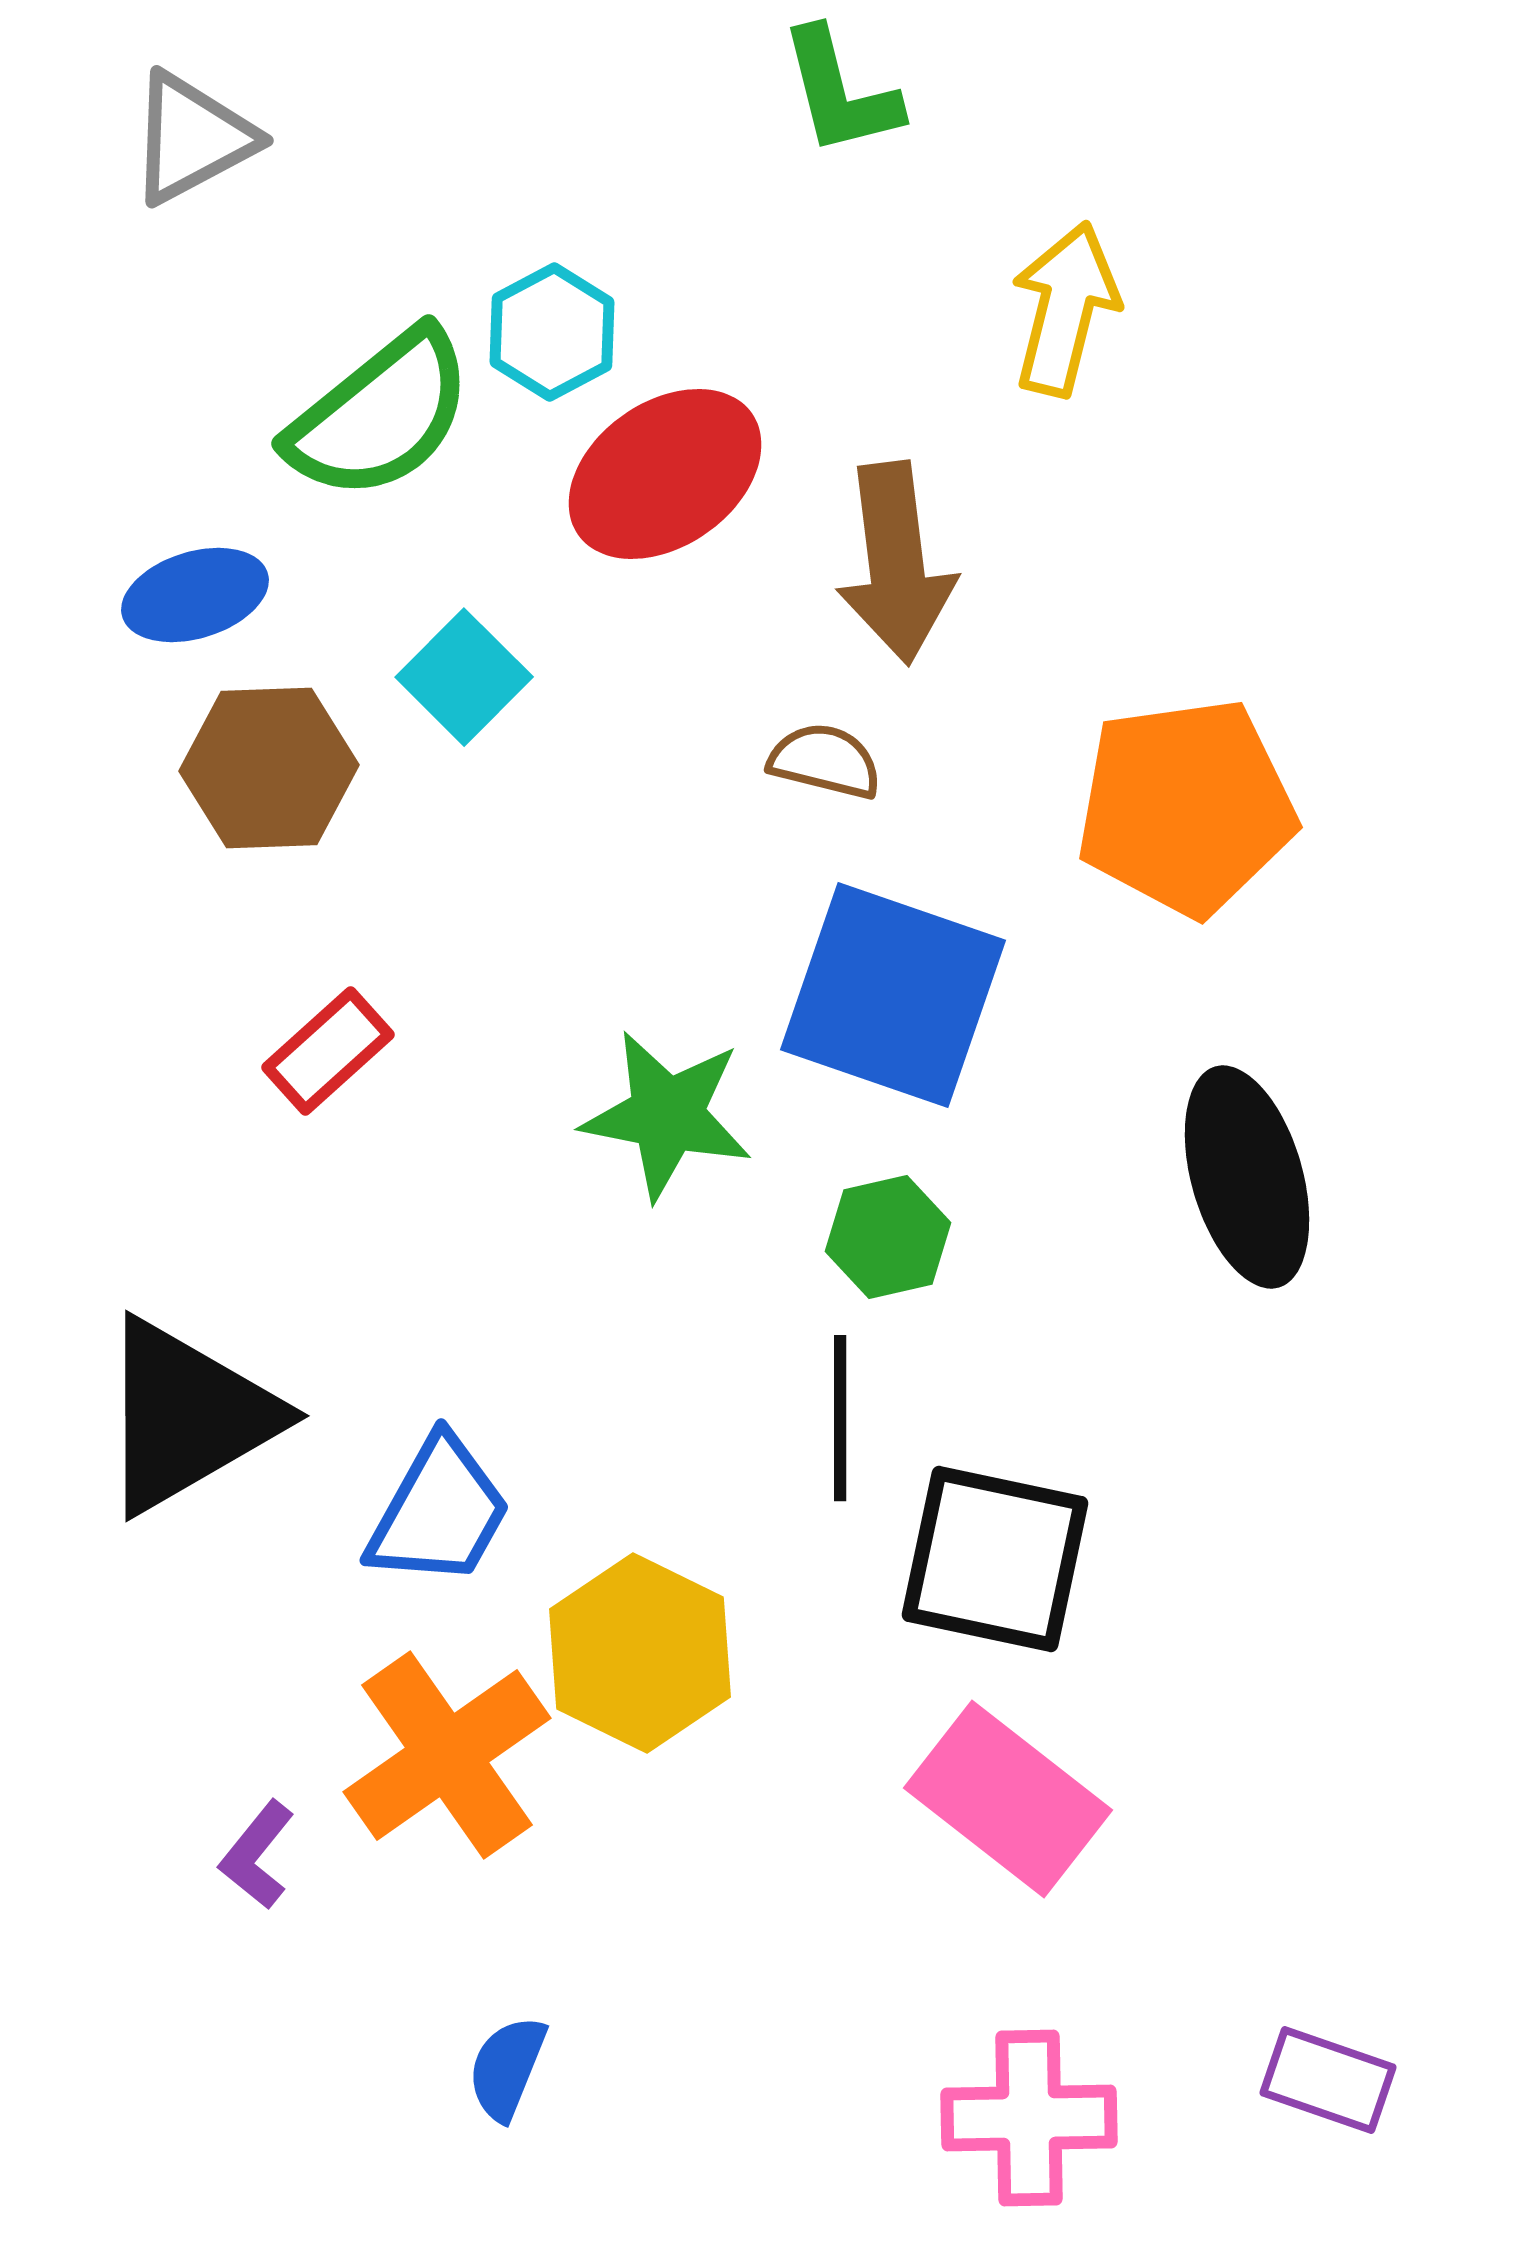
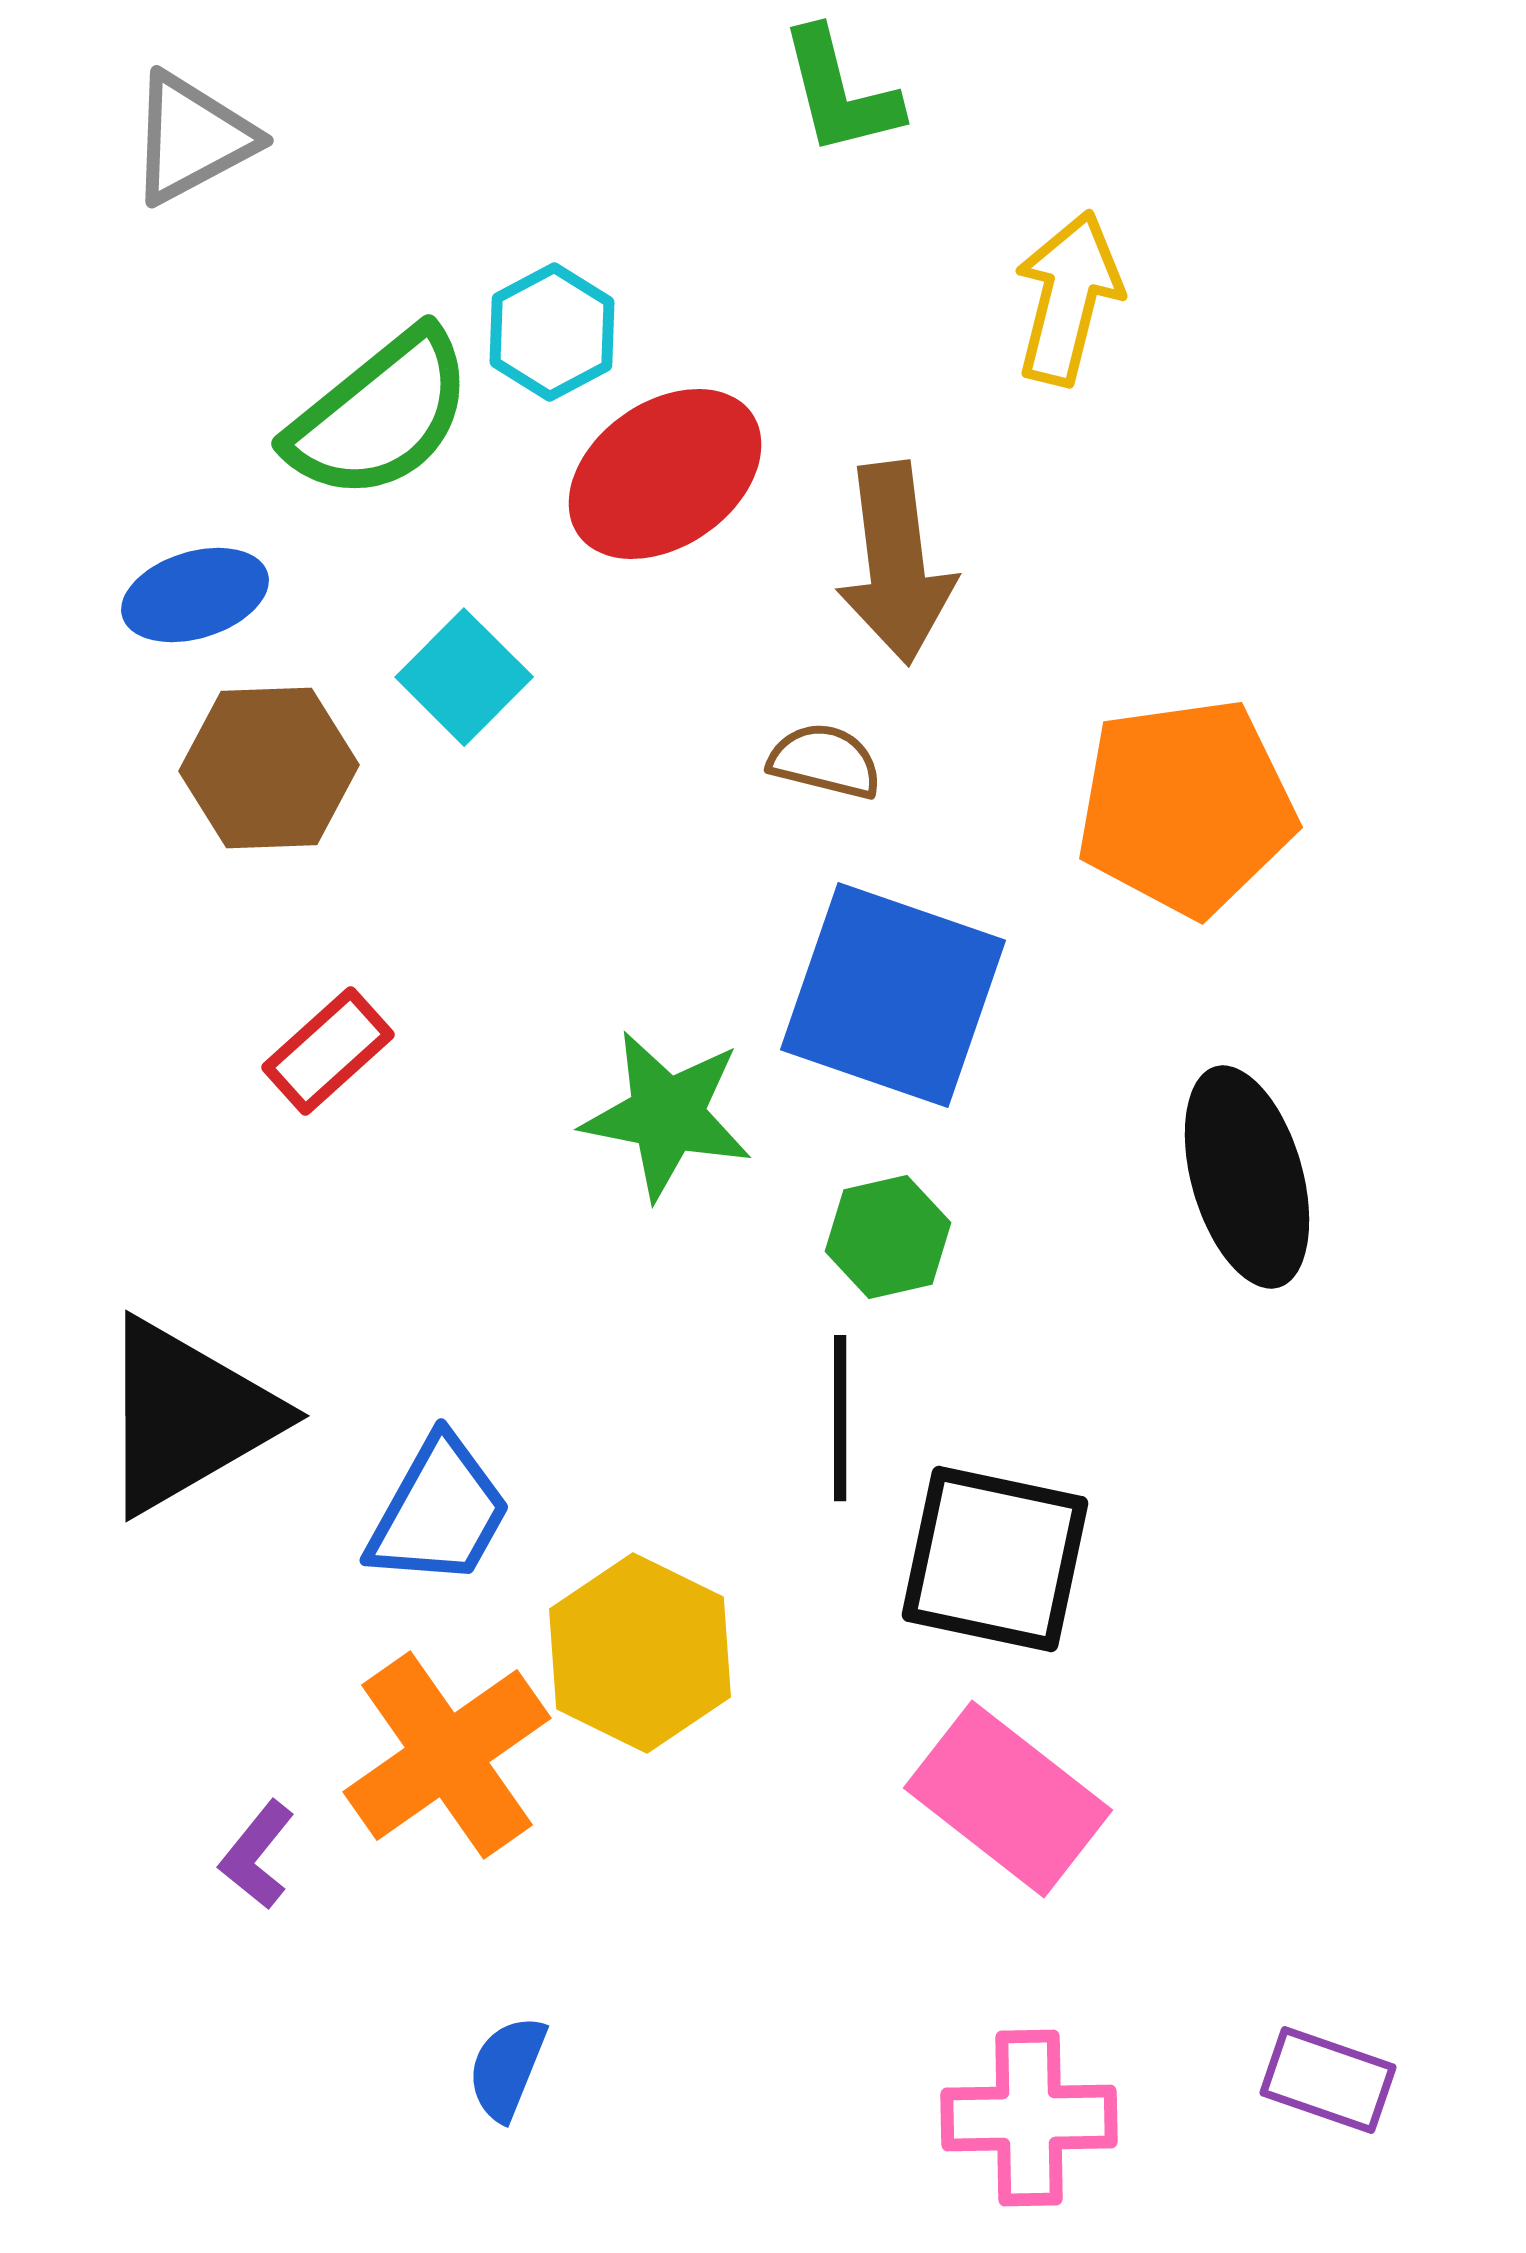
yellow arrow: moved 3 px right, 11 px up
